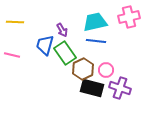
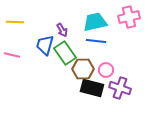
brown hexagon: rotated 25 degrees clockwise
